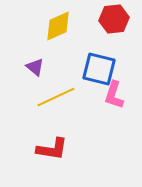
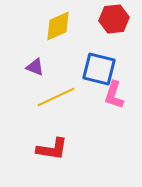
purple triangle: rotated 18 degrees counterclockwise
